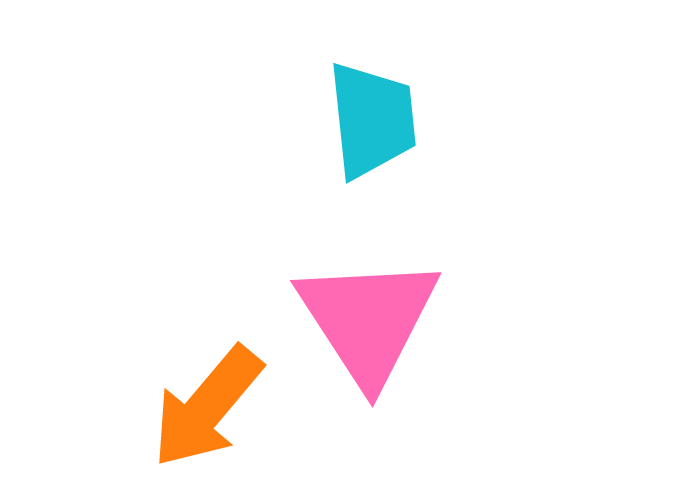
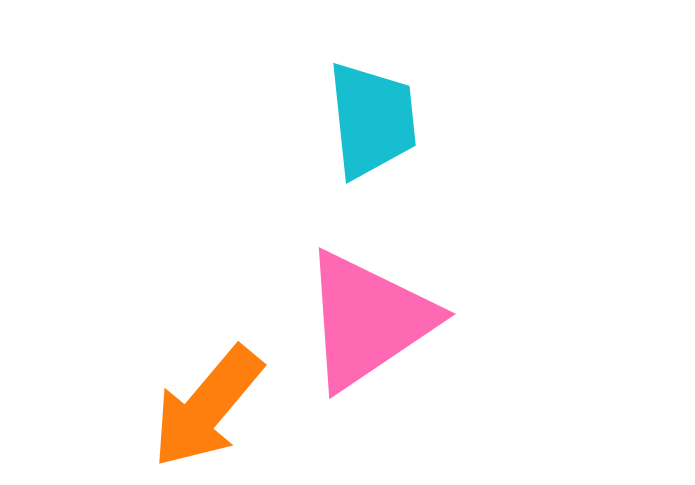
pink triangle: rotated 29 degrees clockwise
